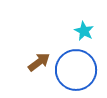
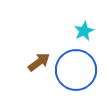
cyan star: rotated 18 degrees clockwise
